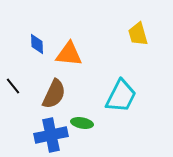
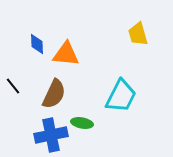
orange triangle: moved 3 px left
